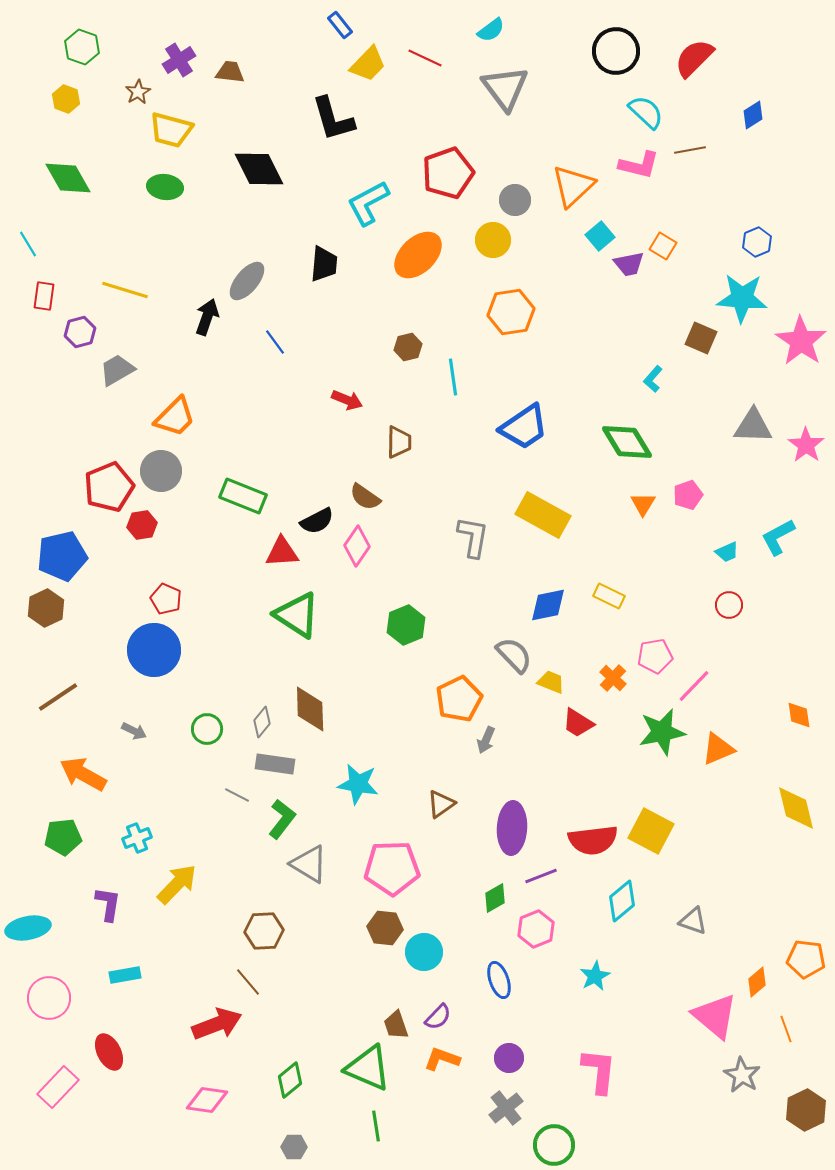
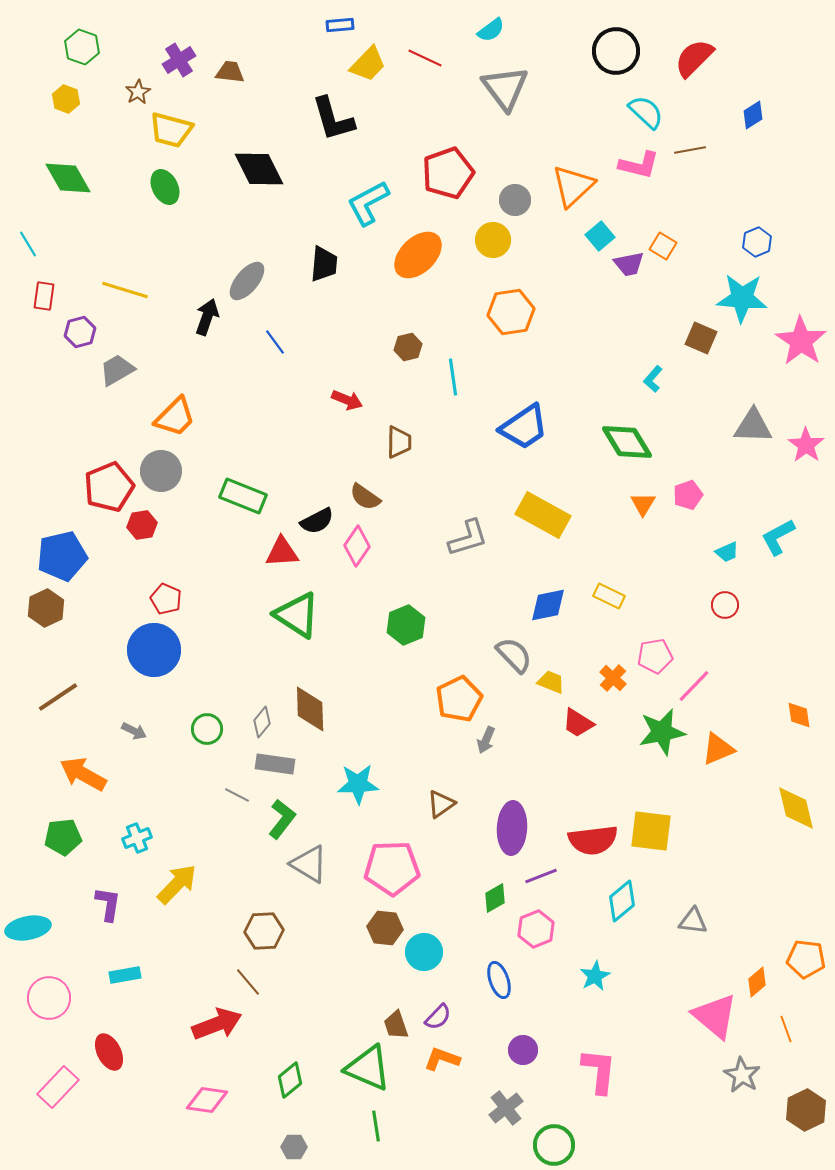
blue rectangle at (340, 25): rotated 56 degrees counterclockwise
green ellipse at (165, 187): rotated 56 degrees clockwise
gray L-shape at (473, 537): moved 5 px left, 1 px down; rotated 63 degrees clockwise
red circle at (729, 605): moved 4 px left
cyan star at (358, 784): rotated 12 degrees counterclockwise
yellow square at (651, 831): rotated 21 degrees counterclockwise
gray triangle at (693, 921): rotated 12 degrees counterclockwise
purple circle at (509, 1058): moved 14 px right, 8 px up
